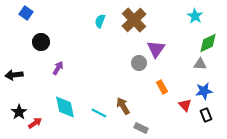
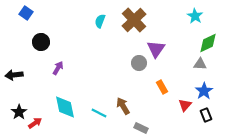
blue star: rotated 24 degrees counterclockwise
red triangle: rotated 24 degrees clockwise
